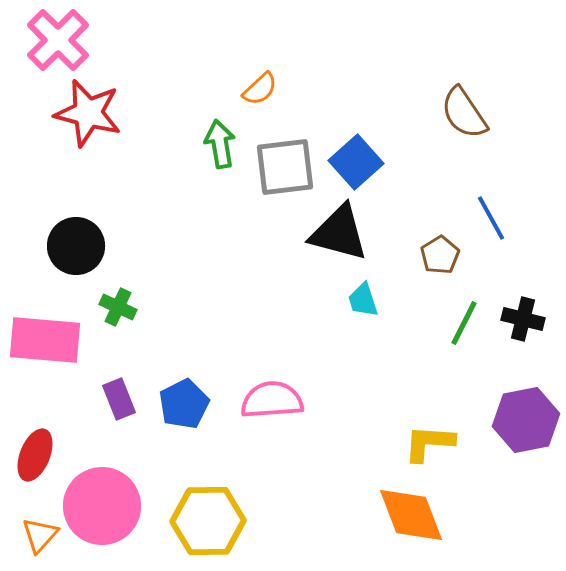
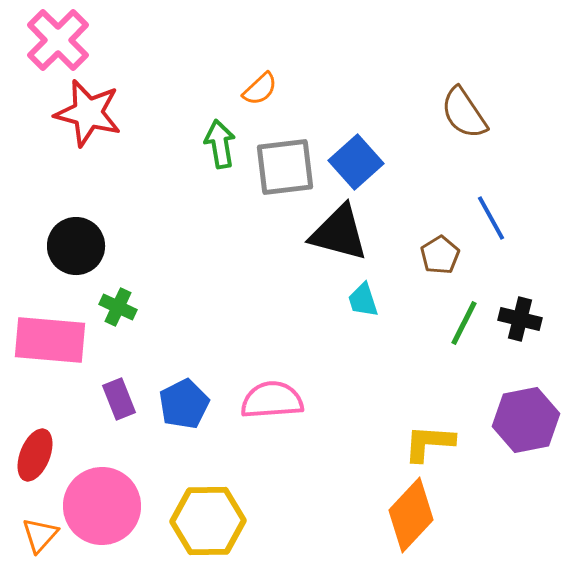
black cross: moved 3 px left
pink rectangle: moved 5 px right
orange diamond: rotated 64 degrees clockwise
